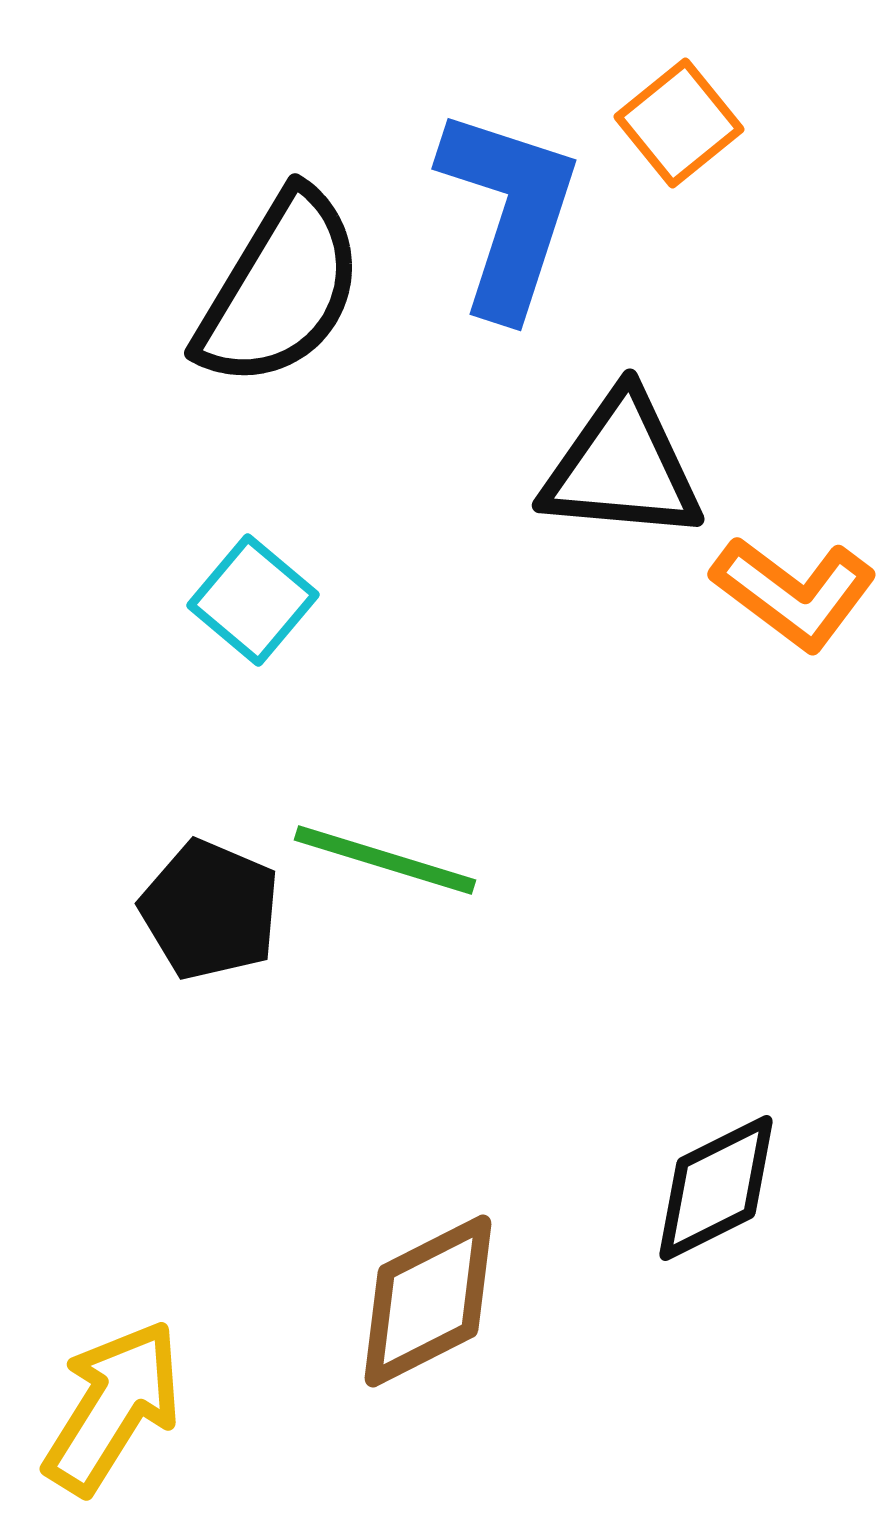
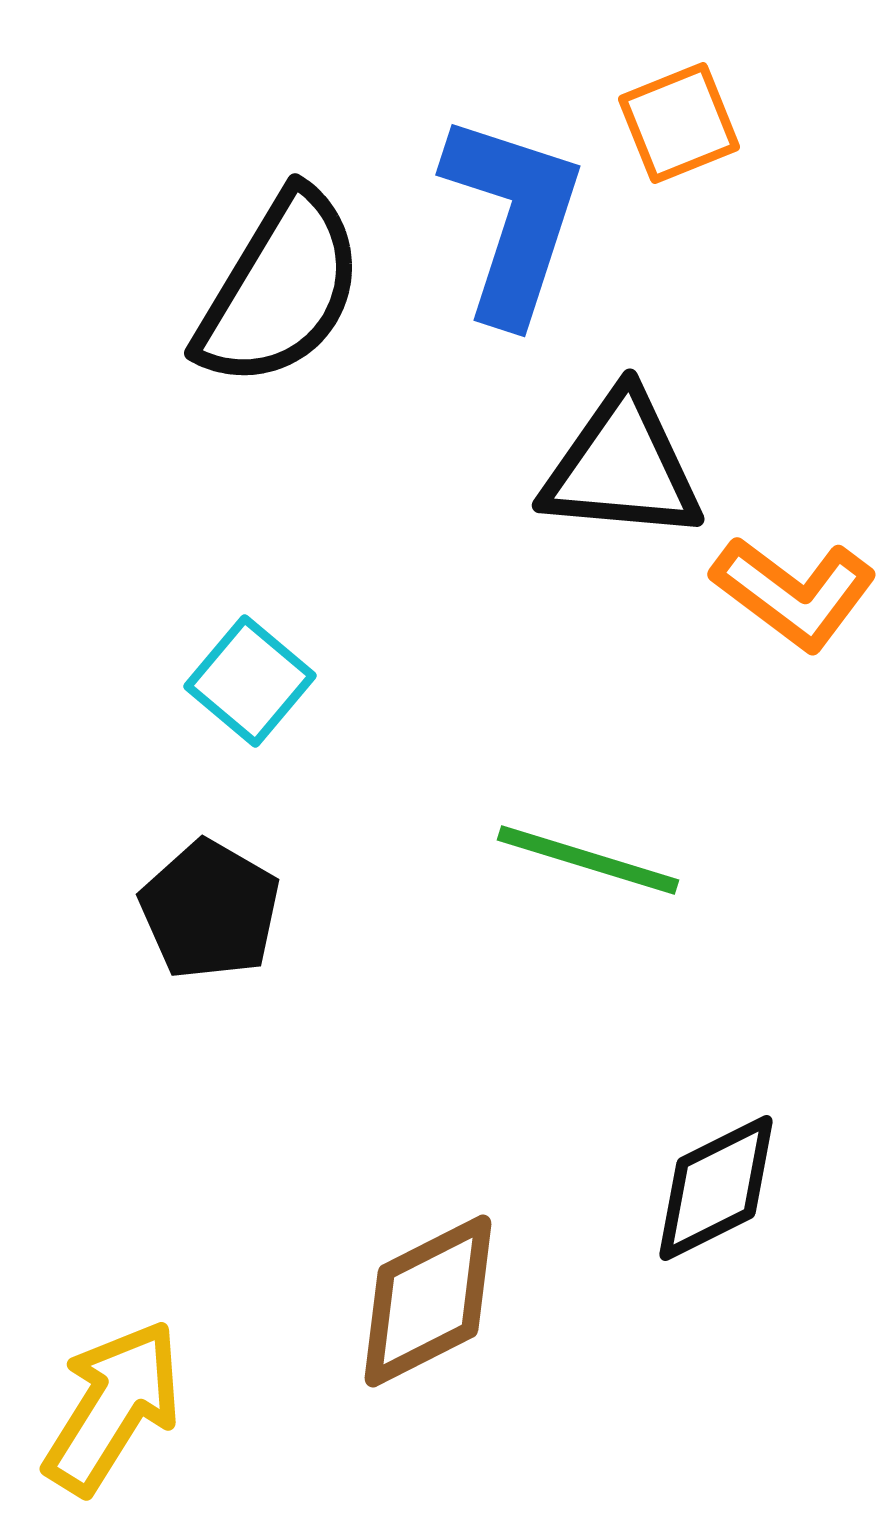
orange square: rotated 17 degrees clockwise
blue L-shape: moved 4 px right, 6 px down
cyan square: moved 3 px left, 81 px down
green line: moved 203 px right
black pentagon: rotated 7 degrees clockwise
